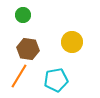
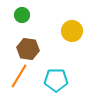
green circle: moved 1 px left
yellow circle: moved 11 px up
cyan pentagon: rotated 10 degrees clockwise
